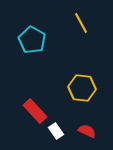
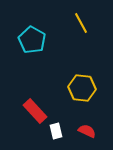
white rectangle: rotated 21 degrees clockwise
